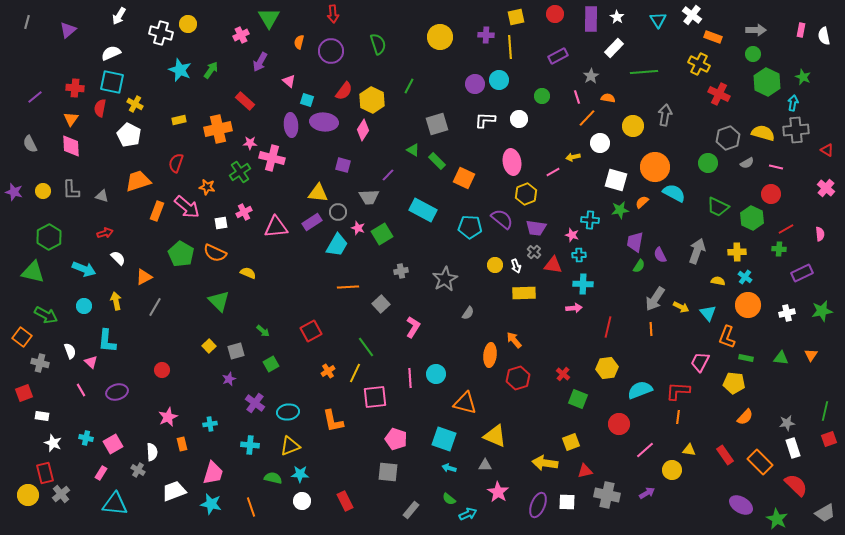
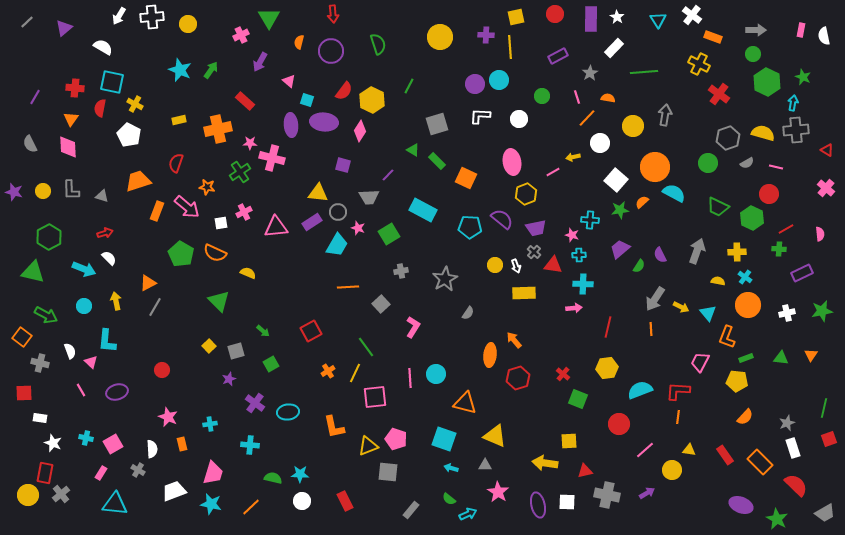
gray line at (27, 22): rotated 32 degrees clockwise
purple triangle at (68, 30): moved 4 px left, 2 px up
white cross at (161, 33): moved 9 px left, 16 px up; rotated 20 degrees counterclockwise
white semicircle at (111, 53): moved 8 px left, 6 px up; rotated 54 degrees clockwise
gray star at (591, 76): moved 1 px left, 3 px up
red cross at (719, 94): rotated 10 degrees clockwise
purple line at (35, 97): rotated 21 degrees counterclockwise
white L-shape at (485, 120): moved 5 px left, 4 px up
pink diamond at (363, 130): moved 3 px left, 1 px down
pink diamond at (71, 146): moved 3 px left, 1 px down
orange square at (464, 178): moved 2 px right
white square at (616, 180): rotated 25 degrees clockwise
red circle at (771, 194): moved 2 px left
purple trapezoid at (536, 228): rotated 20 degrees counterclockwise
green square at (382, 234): moved 7 px right
purple trapezoid at (635, 242): moved 15 px left, 7 px down; rotated 40 degrees clockwise
white semicircle at (118, 258): moved 9 px left
orange triangle at (144, 277): moved 4 px right, 6 px down
green rectangle at (746, 358): rotated 32 degrees counterclockwise
yellow pentagon at (734, 383): moved 3 px right, 2 px up
red square at (24, 393): rotated 18 degrees clockwise
green line at (825, 411): moved 1 px left, 3 px up
white rectangle at (42, 416): moved 2 px left, 2 px down
pink star at (168, 417): rotated 24 degrees counterclockwise
orange L-shape at (333, 421): moved 1 px right, 6 px down
gray star at (787, 423): rotated 14 degrees counterclockwise
yellow square at (571, 442): moved 2 px left, 1 px up; rotated 18 degrees clockwise
yellow triangle at (290, 446): moved 78 px right
white semicircle at (152, 452): moved 3 px up
cyan arrow at (449, 468): moved 2 px right
red rectangle at (45, 473): rotated 25 degrees clockwise
purple ellipse at (538, 505): rotated 35 degrees counterclockwise
purple ellipse at (741, 505): rotated 10 degrees counterclockwise
orange line at (251, 507): rotated 66 degrees clockwise
